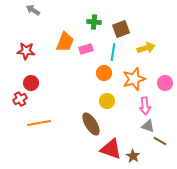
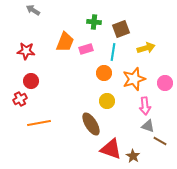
red circle: moved 2 px up
